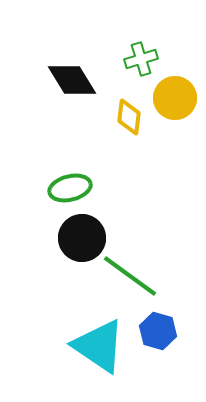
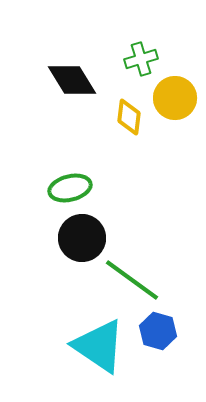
green line: moved 2 px right, 4 px down
